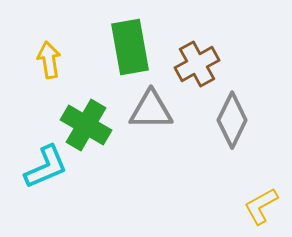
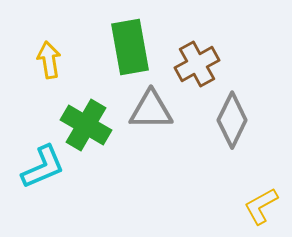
cyan L-shape: moved 3 px left
